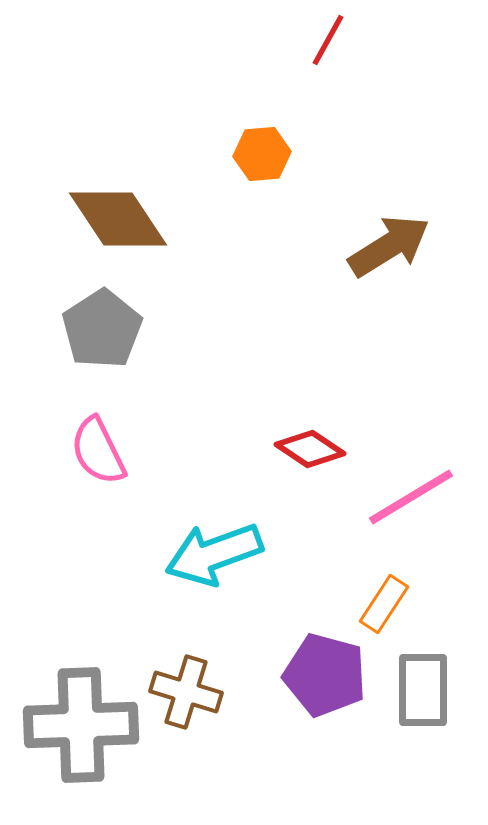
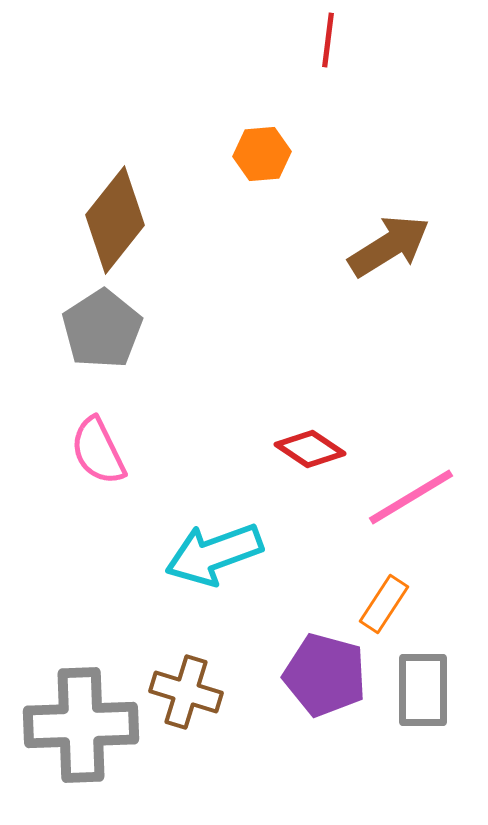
red line: rotated 22 degrees counterclockwise
brown diamond: moved 3 px left, 1 px down; rotated 72 degrees clockwise
